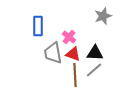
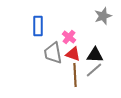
black triangle: moved 2 px down
